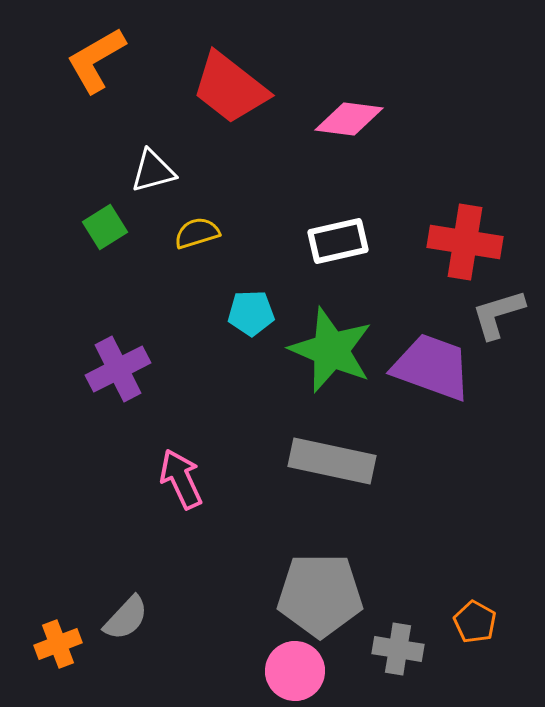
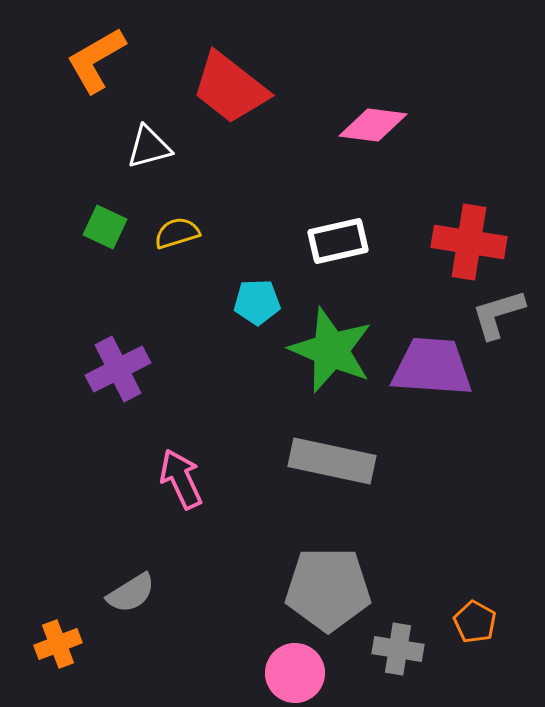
pink diamond: moved 24 px right, 6 px down
white triangle: moved 4 px left, 24 px up
green square: rotated 33 degrees counterclockwise
yellow semicircle: moved 20 px left
red cross: moved 4 px right
cyan pentagon: moved 6 px right, 11 px up
purple trapezoid: rotated 16 degrees counterclockwise
gray pentagon: moved 8 px right, 6 px up
gray semicircle: moved 5 px right, 25 px up; rotated 15 degrees clockwise
pink circle: moved 2 px down
